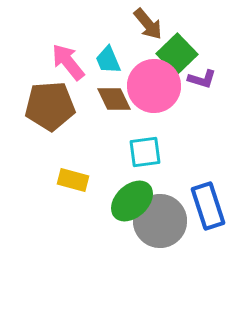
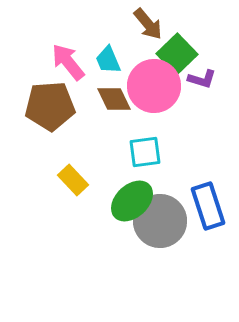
yellow rectangle: rotated 32 degrees clockwise
